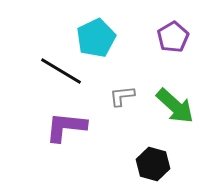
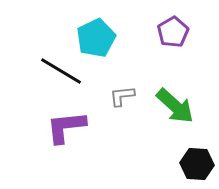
purple pentagon: moved 5 px up
purple L-shape: rotated 12 degrees counterclockwise
black hexagon: moved 44 px right; rotated 12 degrees counterclockwise
